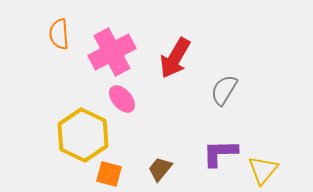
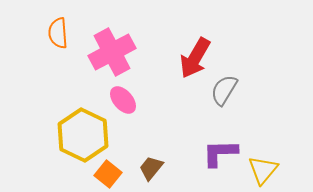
orange semicircle: moved 1 px left, 1 px up
red arrow: moved 20 px right
pink ellipse: moved 1 px right, 1 px down
brown trapezoid: moved 9 px left, 1 px up
orange square: moved 1 px left; rotated 24 degrees clockwise
